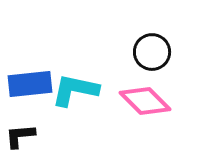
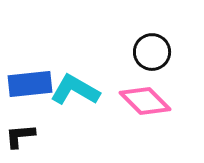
cyan L-shape: rotated 18 degrees clockwise
